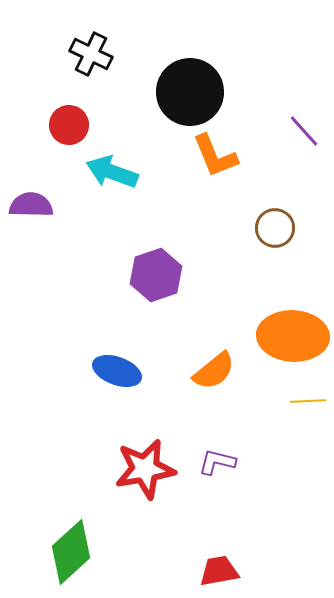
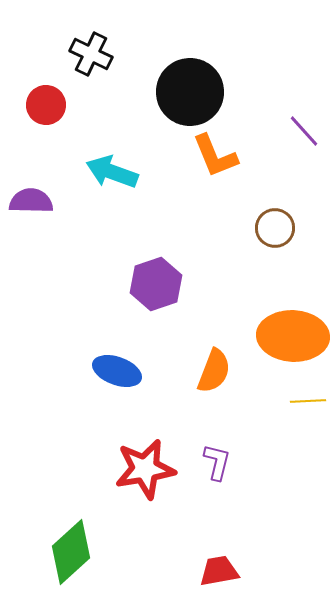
red circle: moved 23 px left, 20 px up
purple semicircle: moved 4 px up
purple hexagon: moved 9 px down
orange semicircle: rotated 30 degrees counterclockwise
purple L-shape: rotated 90 degrees clockwise
